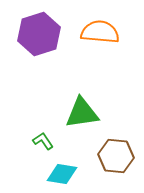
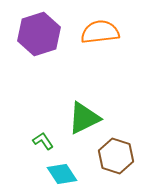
orange semicircle: rotated 12 degrees counterclockwise
green triangle: moved 2 px right, 5 px down; rotated 18 degrees counterclockwise
brown hexagon: rotated 12 degrees clockwise
cyan diamond: rotated 48 degrees clockwise
